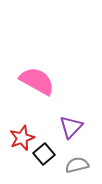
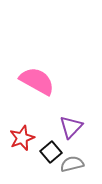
black square: moved 7 px right, 2 px up
gray semicircle: moved 5 px left, 1 px up
